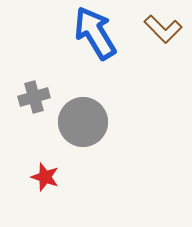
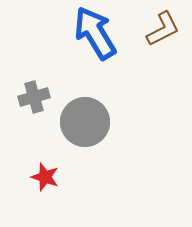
brown L-shape: rotated 72 degrees counterclockwise
gray circle: moved 2 px right
